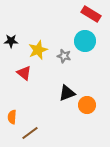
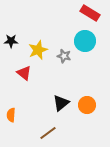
red rectangle: moved 1 px left, 1 px up
black triangle: moved 6 px left, 10 px down; rotated 18 degrees counterclockwise
orange semicircle: moved 1 px left, 2 px up
brown line: moved 18 px right
